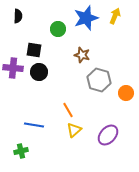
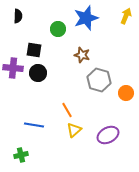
yellow arrow: moved 11 px right
black circle: moved 1 px left, 1 px down
orange line: moved 1 px left
purple ellipse: rotated 20 degrees clockwise
green cross: moved 4 px down
